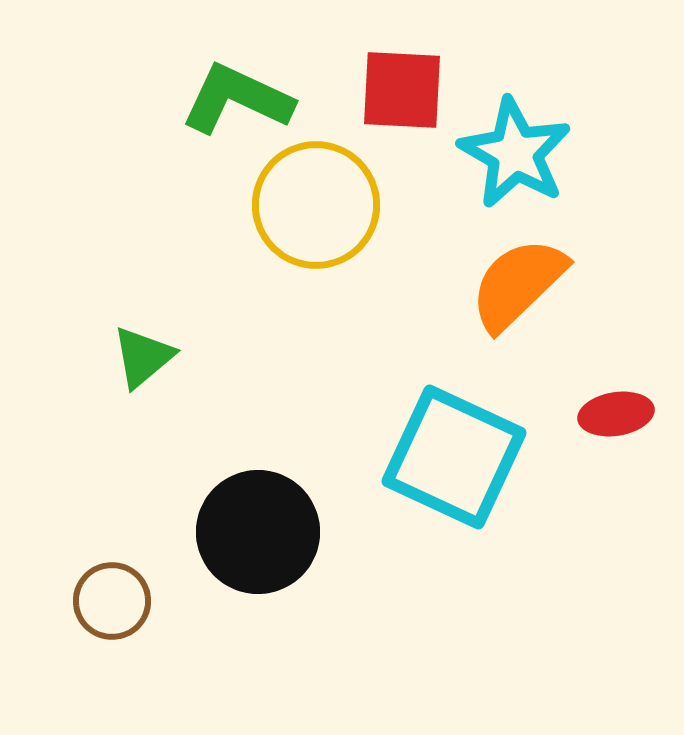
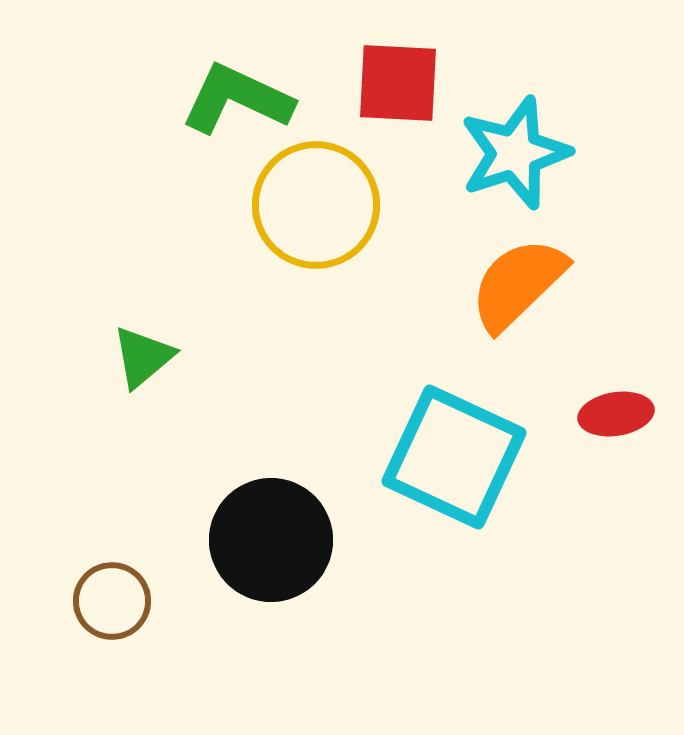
red square: moved 4 px left, 7 px up
cyan star: rotated 24 degrees clockwise
black circle: moved 13 px right, 8 px down
